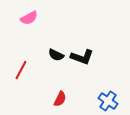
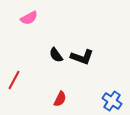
black semicircle: rotated 28 degrees clockwise
red line: moved 7 px left, 10 px down
blue cross: moved 4 px right
